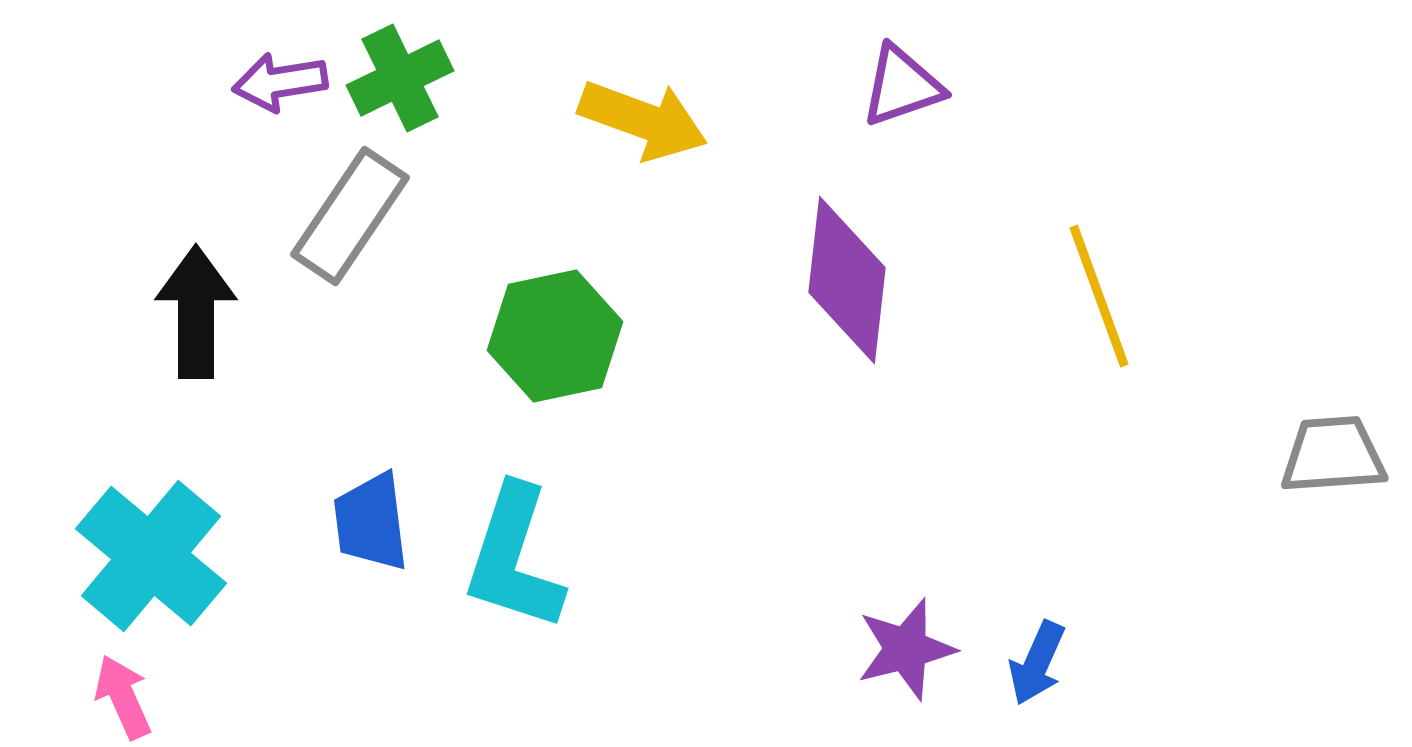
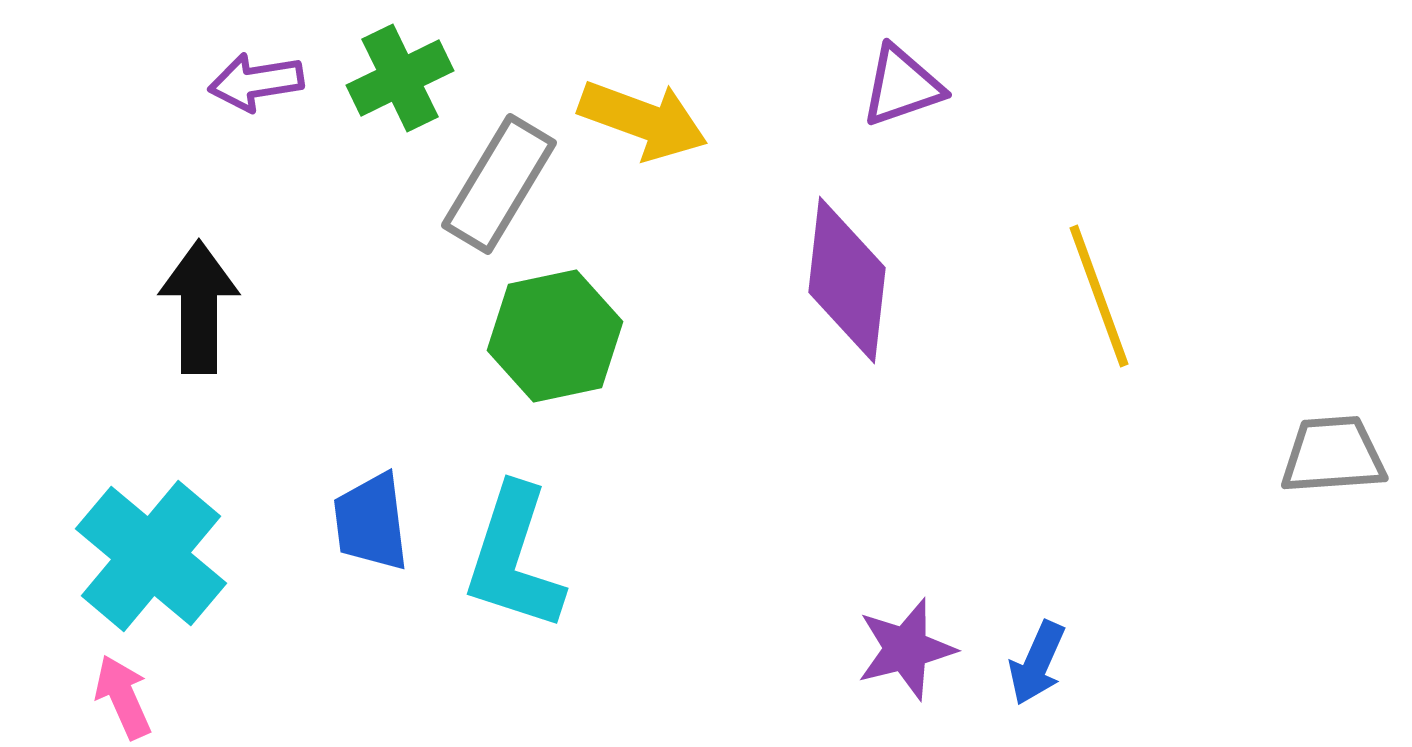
purple arrow: moved 24 px left
gray rectangle: moved 149 px right, 32 px up; rotated 3 degrees counterclockwise
black arrow: moved 3 px right, 5 px up
